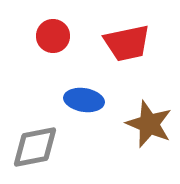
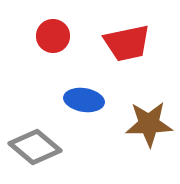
brown star: rotated 24 degrees counterclockwise
gray diamond: rotated 51 degrees clockwise
